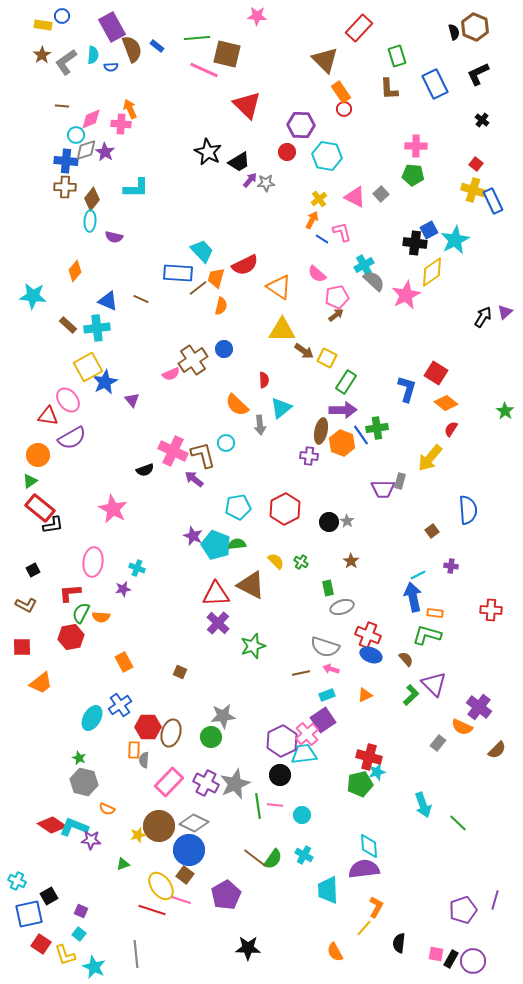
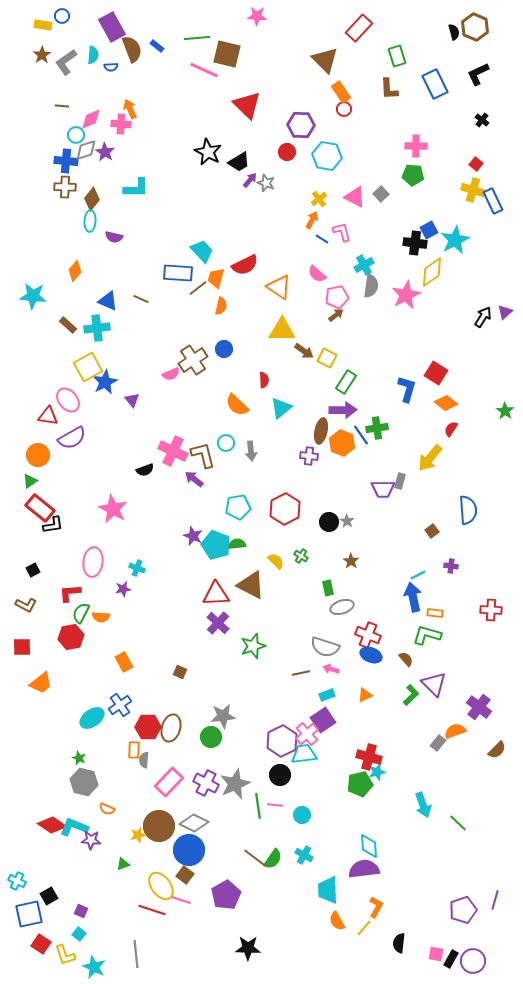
gray star at (266, 183): rotated 24 degrees clockwise
gray semicircle at (374, 281): moved 3 px left, 5 px down; rotated 55 degrees clockwise
gray arrow at (260, 425): moved 9 px left, 26 px down
green cross at (301, 562): moved 6 px up
cyan ellipse at (92, 718): rotated 25 degrees clockwise
orange semicircle at (462, 727): moved 7 px left, 4 px down; rotated 135 degrees clockwise
brown ellipse at (171, 733): moved 5 px up
orange semicircle at (335, 952): moved 2 px right, 31 px up
